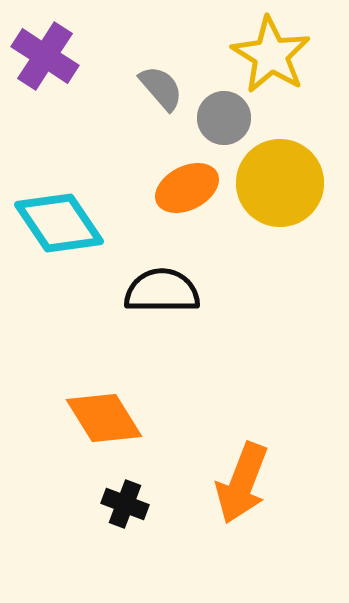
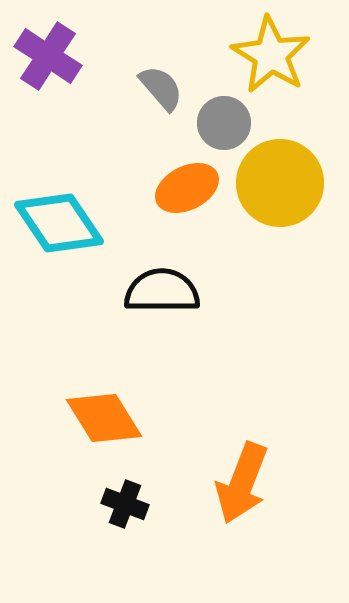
purple cross: moved 3 px right
gray circle: moved 5 px down
